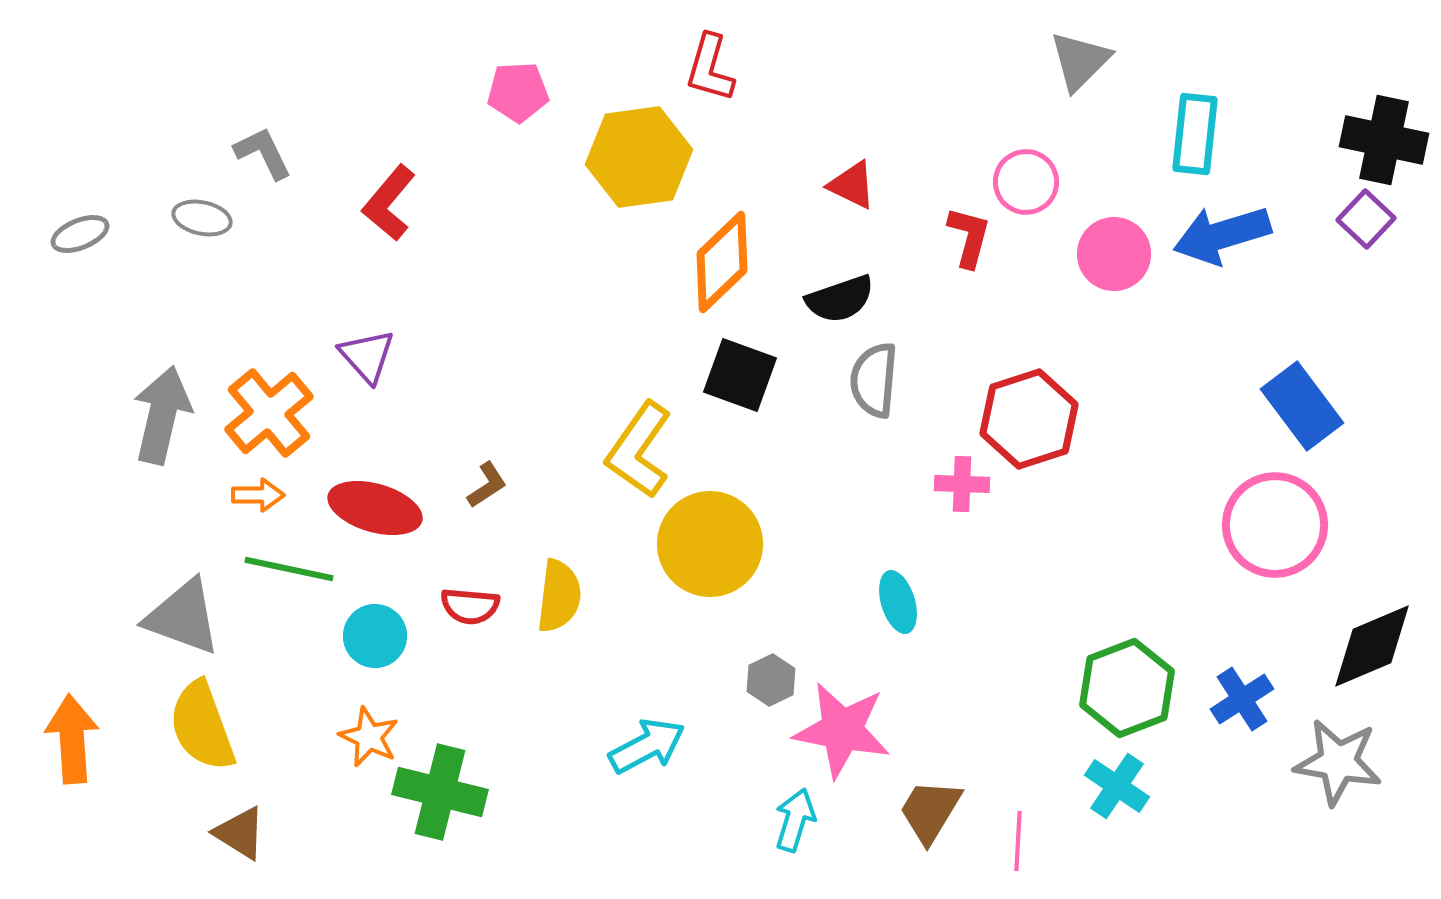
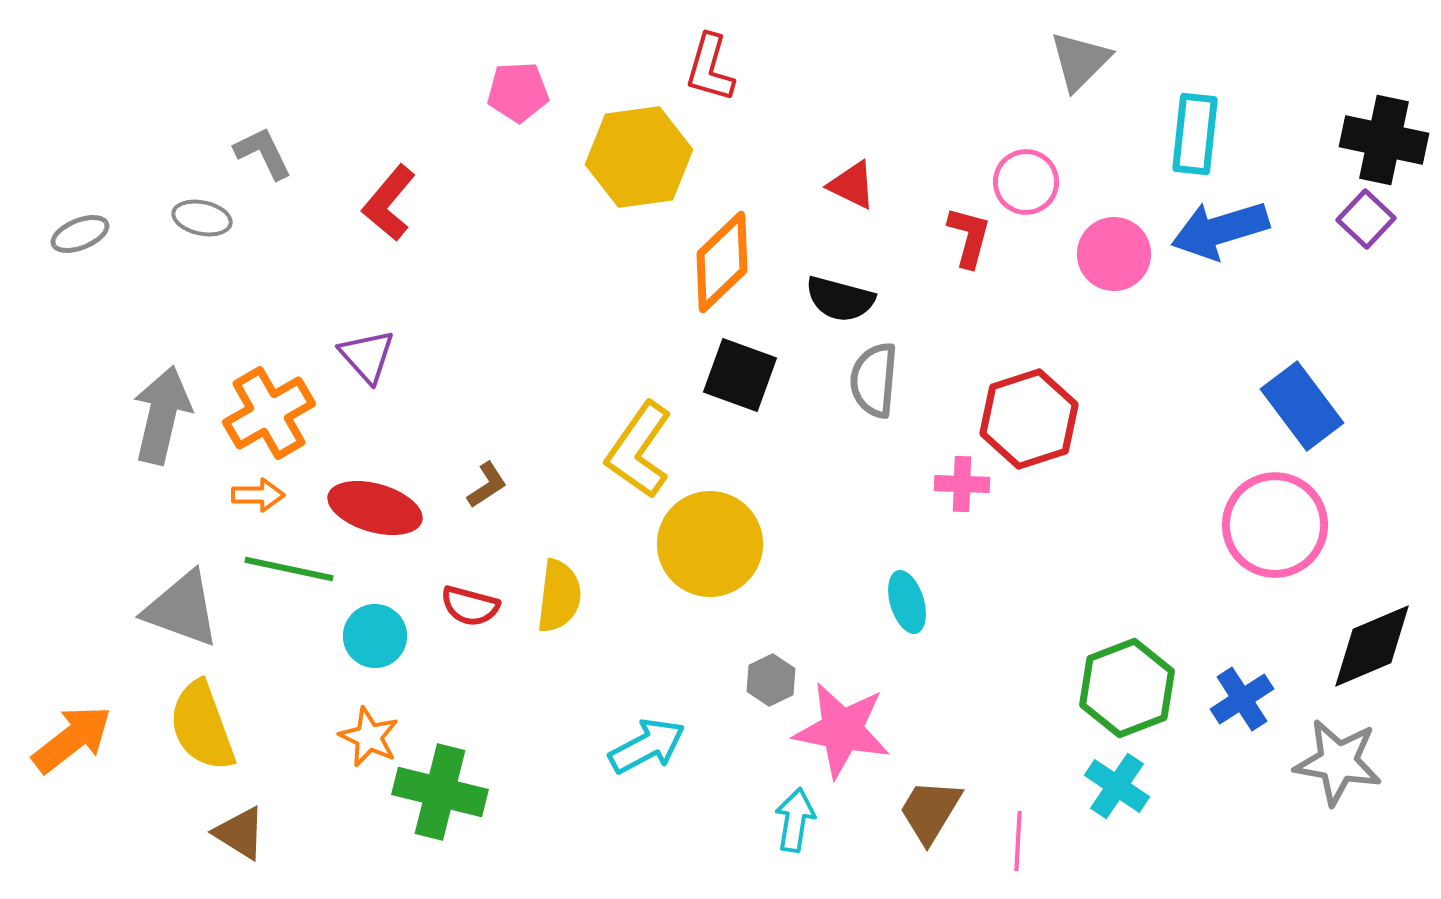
blue arrow at (1222, 235): moved 2 px left, 5 px up
black semicircle at (840, 299): rotated 34 degrees clockwise
orange cross at (269, 413): rotated 10 degrees clockwise
cyan ellipse at (898, 602): moved 9 px right
red semicircle at (470, 606): rotated 10 degrees clockwise
gray triangle at (183, 617): moved 1 px left, 8 px up
orange arrow at (72, 739): rotated 56 degrees clockwise
cyan arrow at (795, 820): rotated 8 degrees counterclockwise
